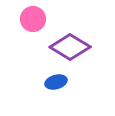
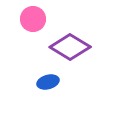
blue ellipse: moved 8 px left
